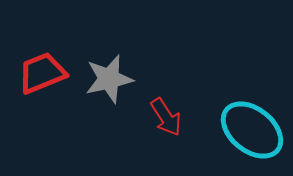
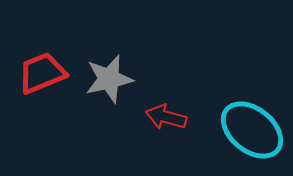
red arrow: rotated 138 degrees clockwise
